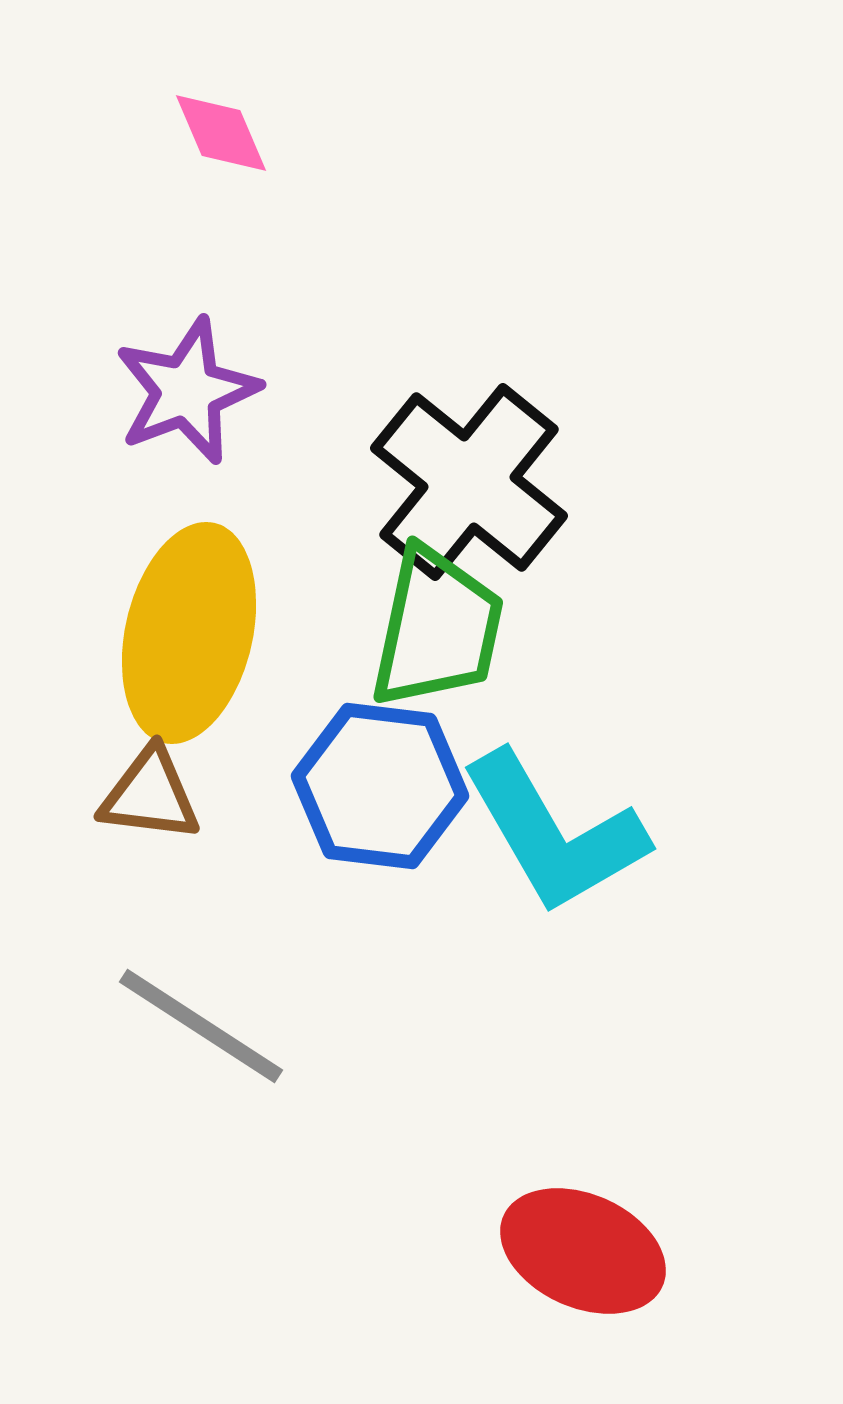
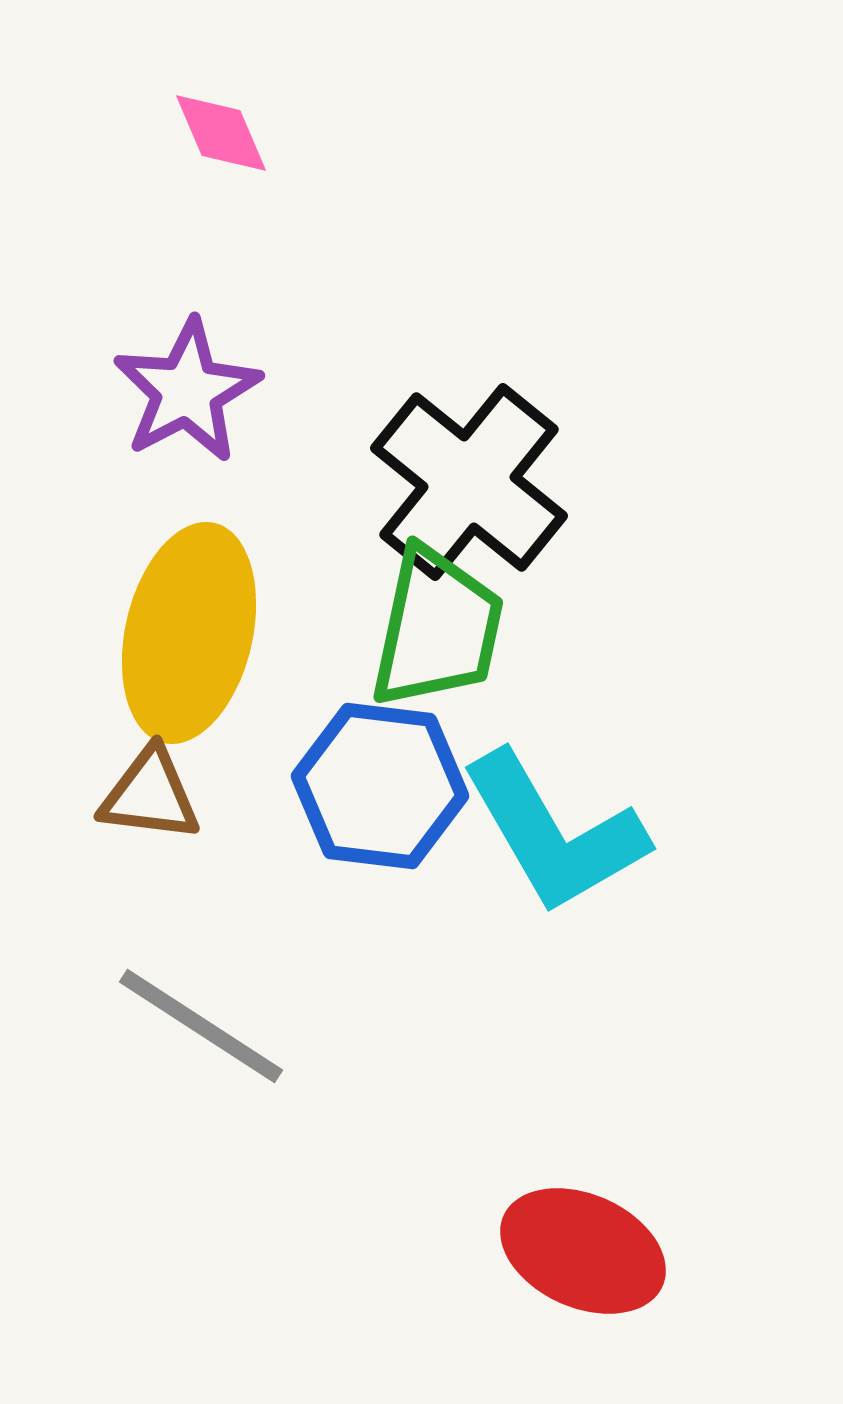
purple star: rotated 7 degrees counterclockwise
